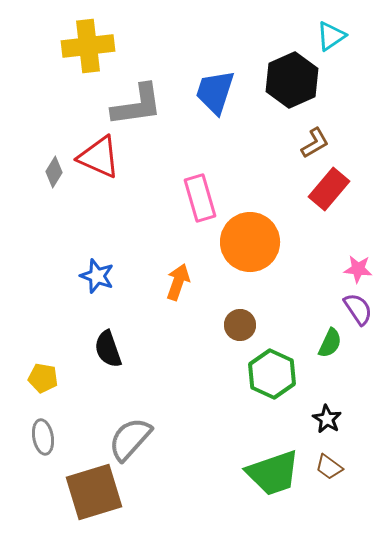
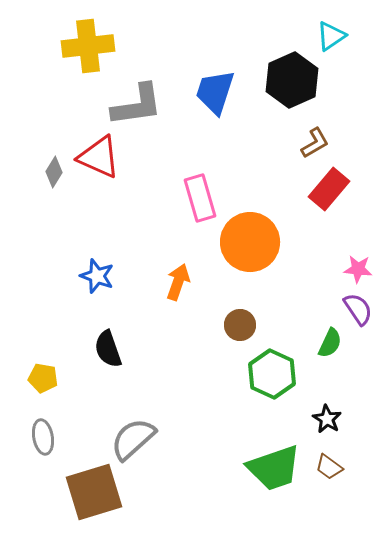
gray semicircle: moved 3 px right; rotated 6 degrees clockwise
green trapezoid: moved 1 px right, 5 px up
